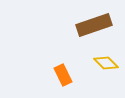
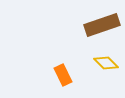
brown rectangle: moved 8 px right
